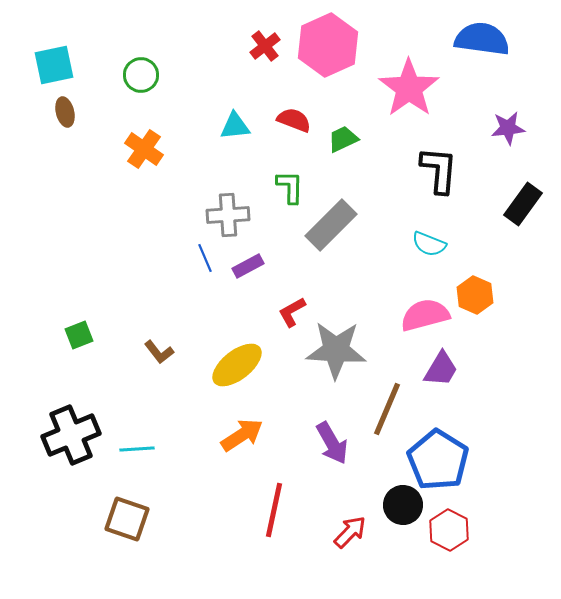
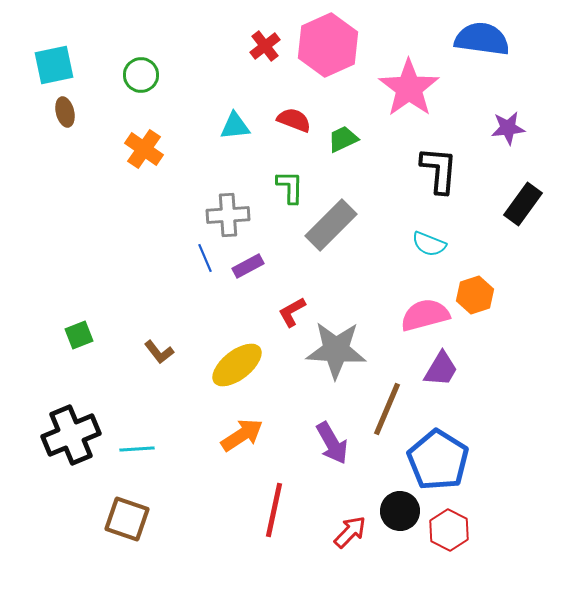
orange hexagon: rotated 18 degrees clockwise
black circle: moved 3 px left, 6 px down
